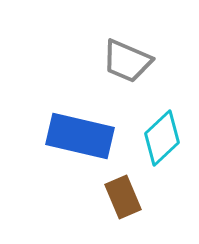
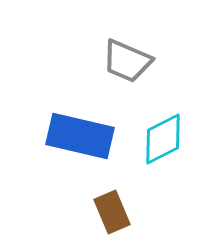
cyan diamond: moved 1 px right, 1 px down; rotated 16 degrees clockwise
brown rectangle: moved 11 px left, 15 px down
